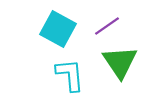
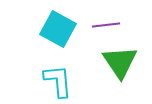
purple line: moved 1 px left, 1 px up; rotated 28 degrees clockwise
cyan L-shape: moved 12 px left, 6 px down
